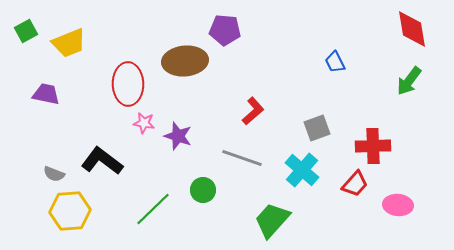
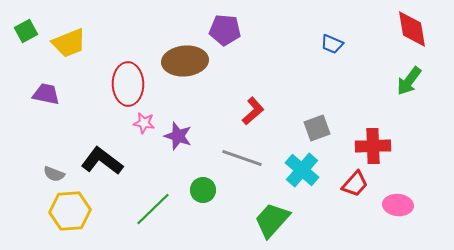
blue trapezoid: moved 3 px left, 18 px up; rotated 40 degrees counterclockwise
